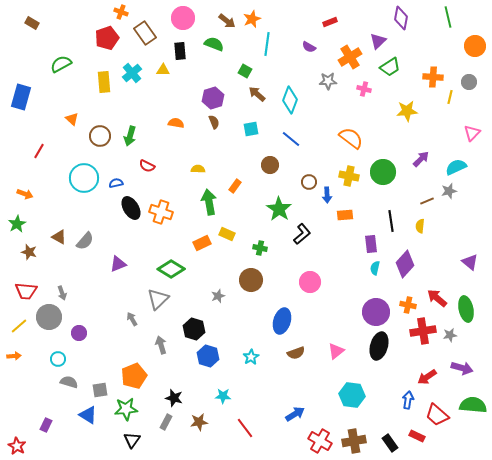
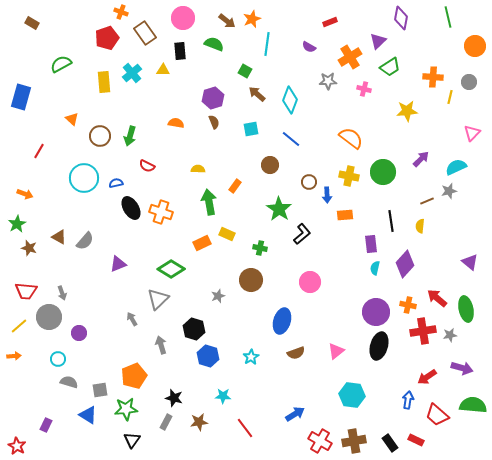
brown star at (29, 252): moved 4 px up
red rectangle at (417, 436): moved 1 px left, 4 px down
